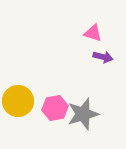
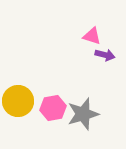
pink triangle: moved 1 px left, 3 px down
purple arrow: moved 2 px right, 2 px up
pink hexagon: moved 2 px left
